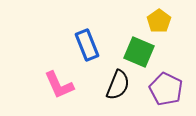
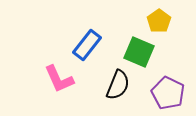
blue rectangle: rotated 60 degrees clockwise
pink L-shape: moved 6 px up
purple pentagon: moved 2 px right, 4 px down
